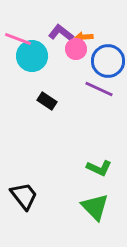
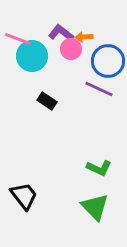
pink circle: moved 5 px left
